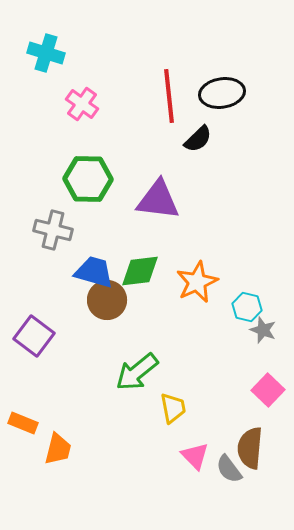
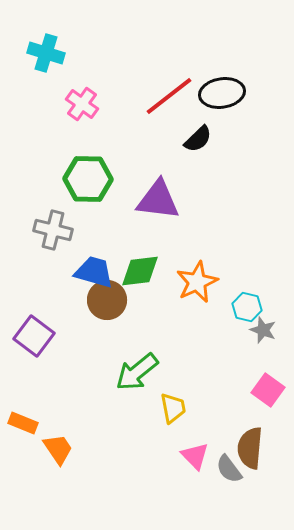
red line: rotated 58 degrees clockwise
pink square: rotated 8 degrees counterclockwise
orange trapezoid: rotated 48 degrees counterclockwise
